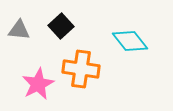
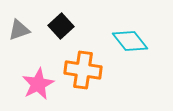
gray triangle: rotated 25 degrees counterclockwise
orange cross: moved 2 px right, 1 px down
